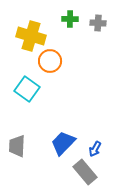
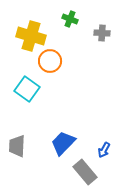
green cross: rotated 21 degrees clockwise
gray cross: moved 4 px right, 10 px down
blue arrow: moved 9 px right, 1 px down
